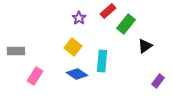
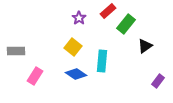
blue diamond: moved 1 px left
